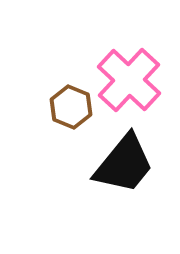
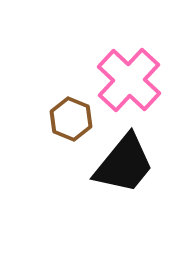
brown hexagon: moved 12 px down
